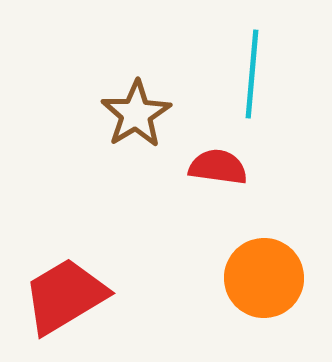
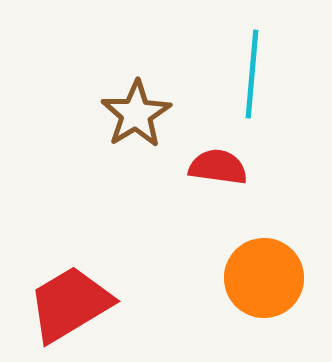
red trapezoid: moved 5 px right, 8 px down
